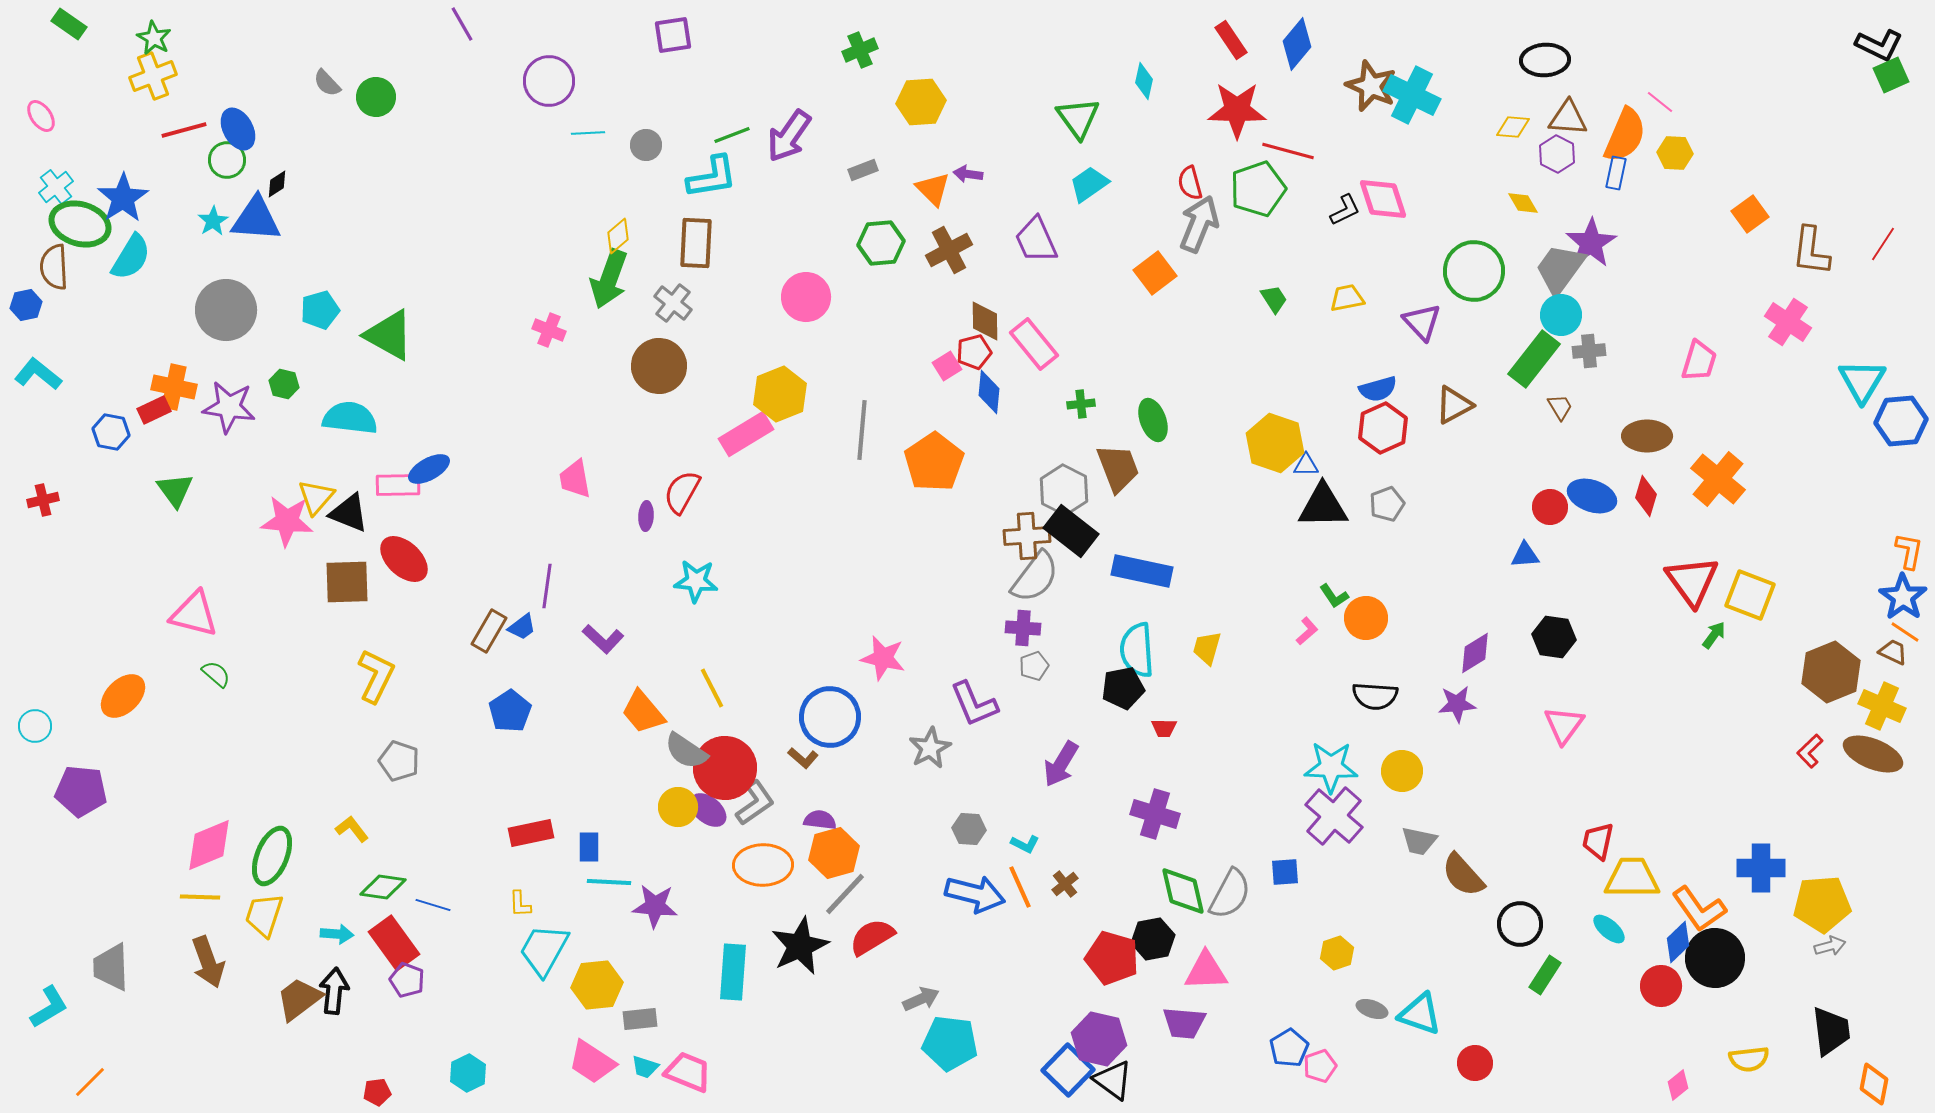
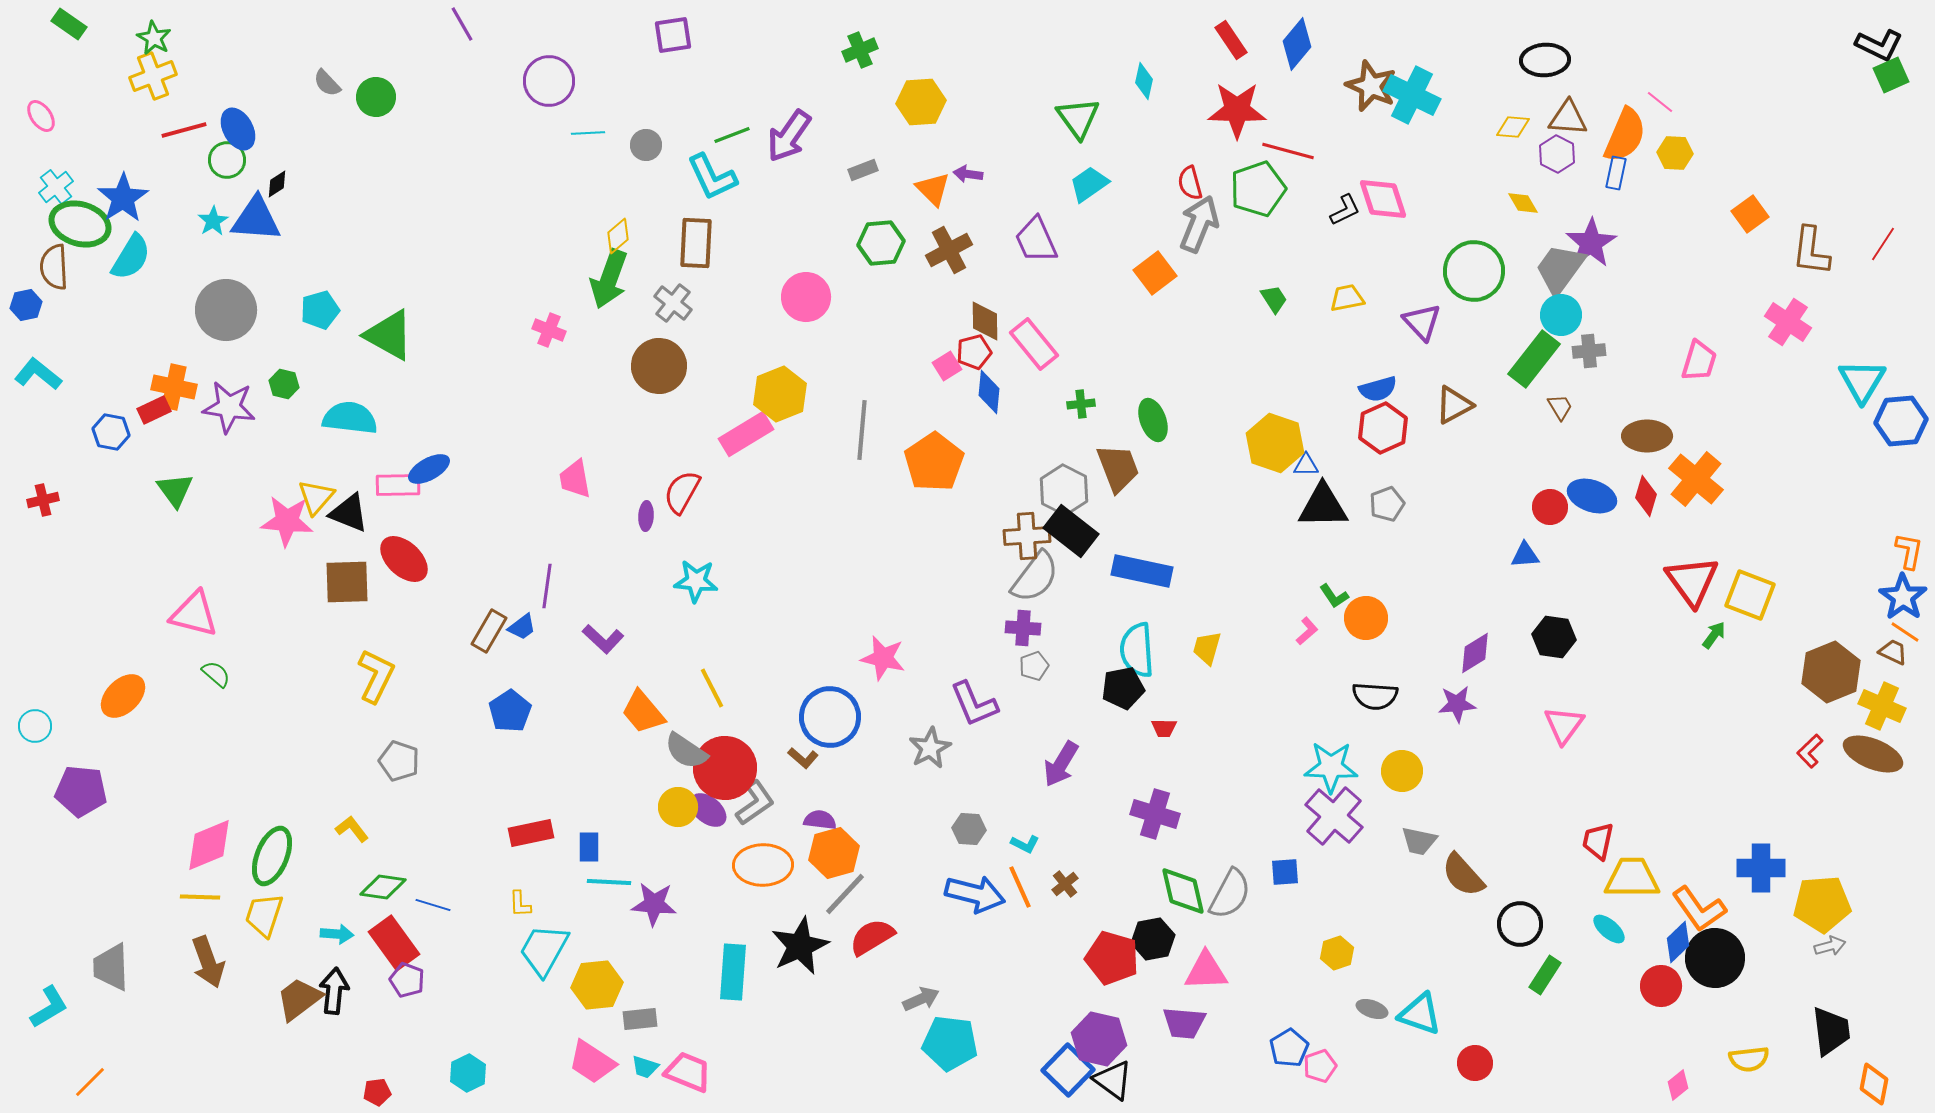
cyan L-shape at (712, 177): rotated 74 degrees clockwise
orange cross at (1718, 479): moved 22 px left
purple star at (655, 906): moved 1 px left, 2 px up
